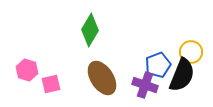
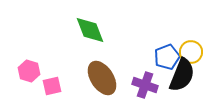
green diamond: rotated 52 degrees counterclockwise
blue pentagon: moved 9 px right, 8 px up
pink hexagon: moved 2 px right, 1 px down
pink square: moved 1 px right, 2 px down
